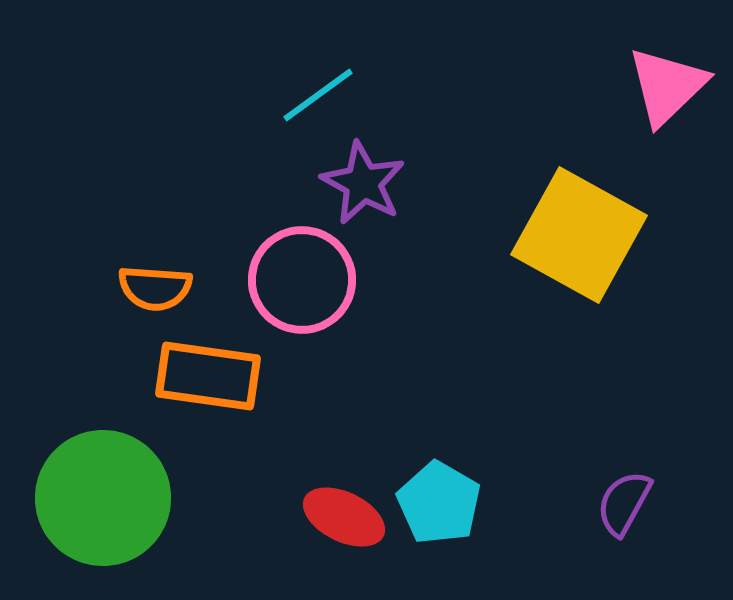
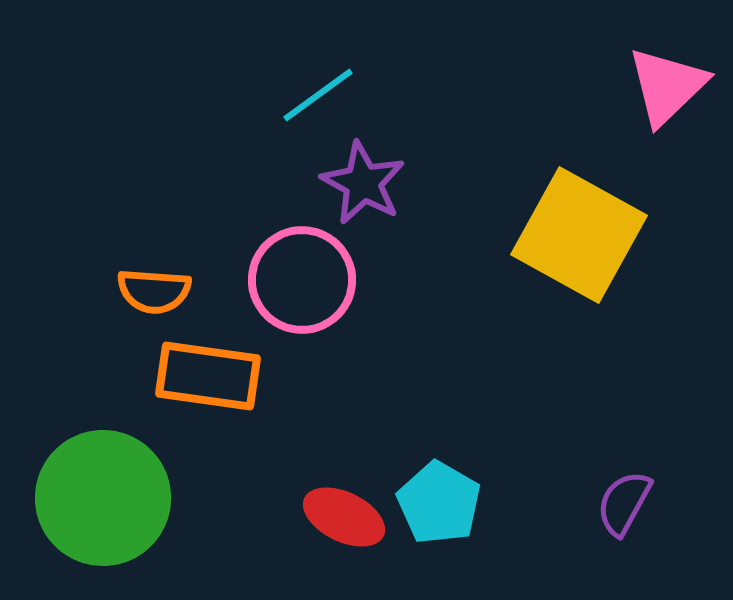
orange semicircle: moved 1 px left, 3 px down
